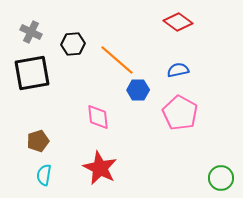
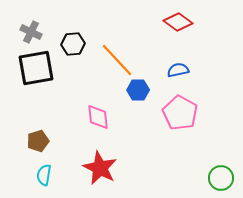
orange line: rotated 6 degrees clockwise
black square: moved 4 px right, 5 px up
